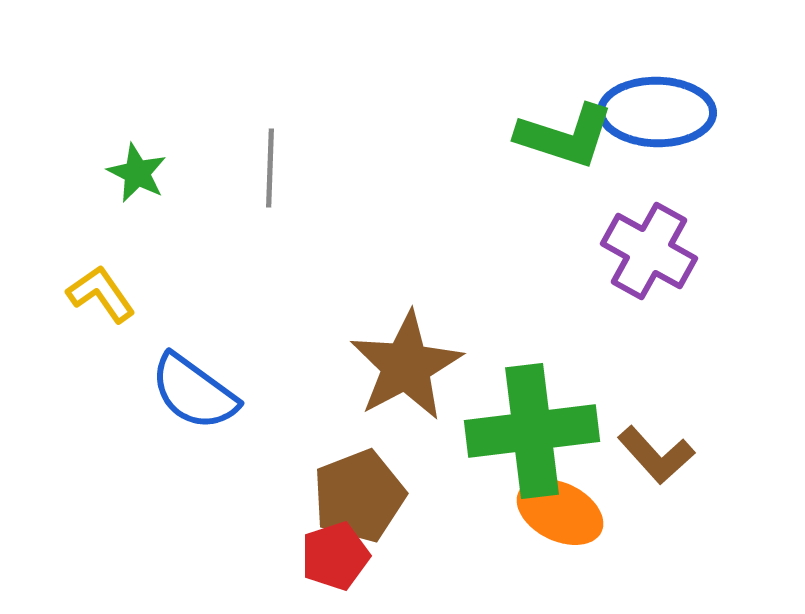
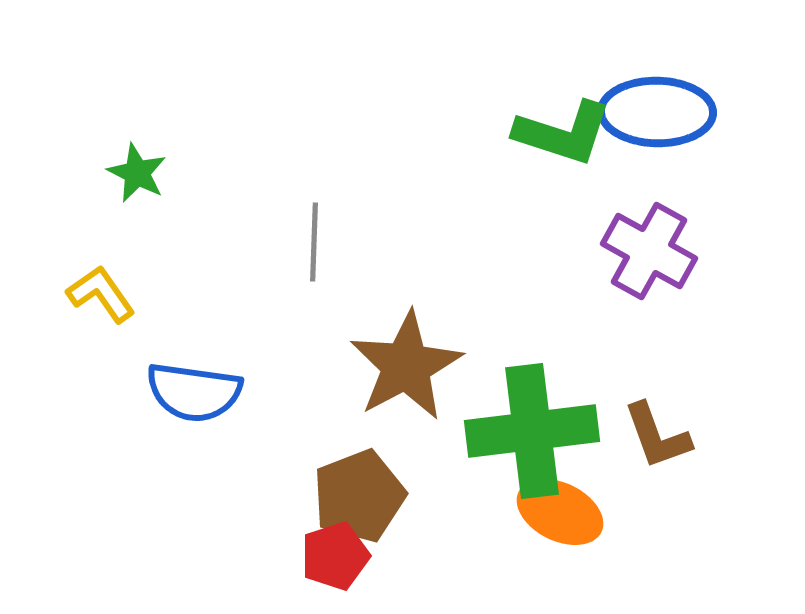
green L-shape: moved 2 px left, 3 px up
gray line: moved 44 px right, 74 px down
blue semicircle: rotated 28 degrees counterclockwise
brown L-shape: moved 1 px right, 19 px up; rotated 22 degrees clockwise
